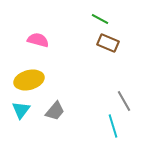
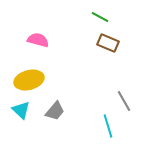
green line: moved 2 px up
cyan triangle: rotated 24 degrees counterclockwise
cyan line: moved 5 px left
